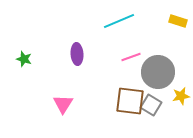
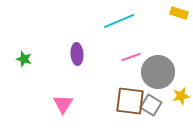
yellow rectangle: moved 1 px right, 8 px up
